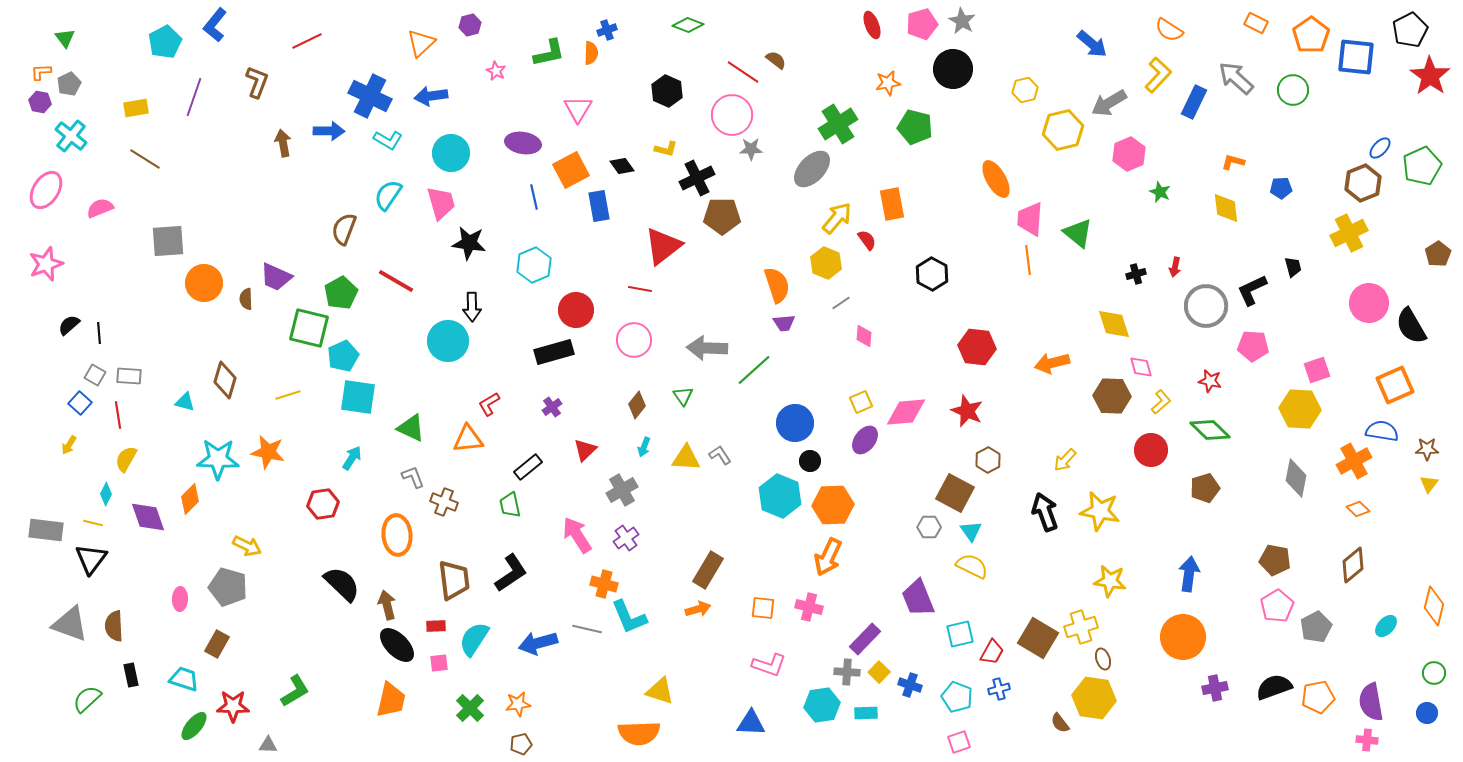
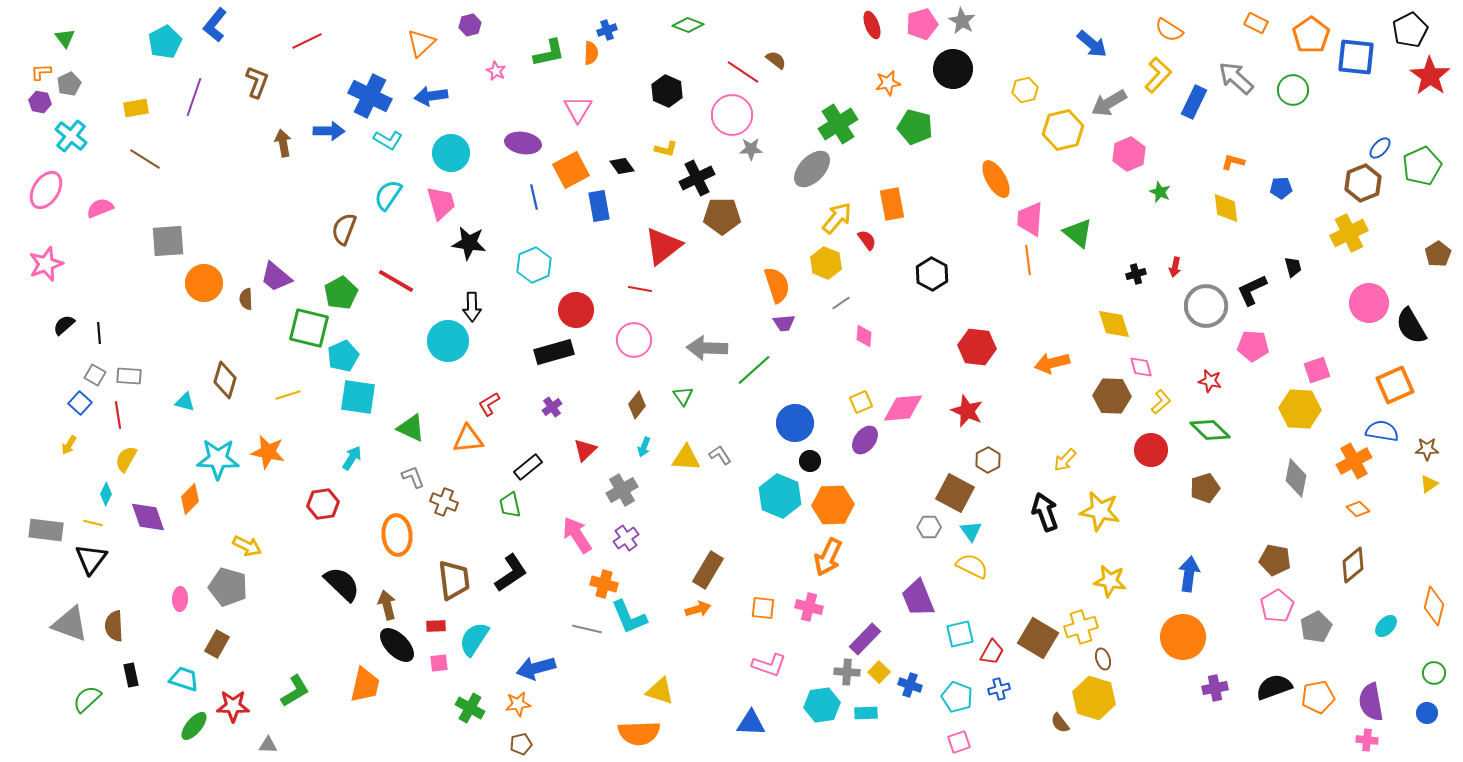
purple trapezoid at (276, 277): rotated 16 degrees clockwise
black semicircle at (69, 325): moved 5 px left
pink diamond at (906, 412): moved 3 px left, 4 px up
yellow triangle at (1429, 484): rotated 18 degrees clockwise
blue arrow at (538, 643): moved 2 px left, 25 px down
yellow hexagon at (1094, 698): rotated 9 degrees clockwise
orange trapezoid at (391, 700): moved 26 px left, 15 px up
green cross at (470, 708): rotated 16 degrees counterclockwise
